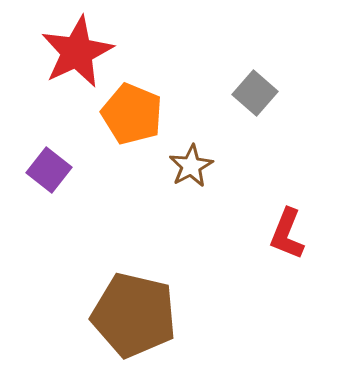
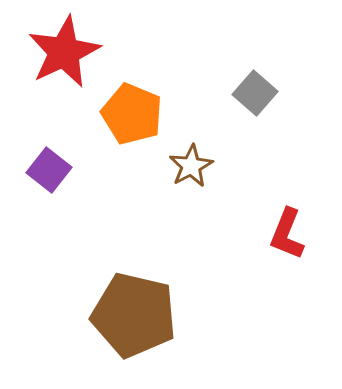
red star: moved 13 px left
